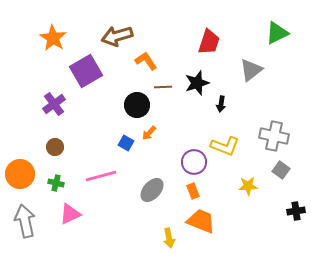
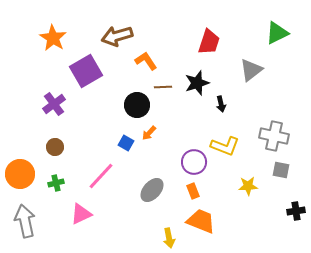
black arrow: rotated 21 degrees counterclockwise
gray square: rotated 24 degrees counterclockwise
pink line: rotated 32 degrees counterclockwise
green cross: rotated 28 degrees counterclockwise
pink triangle: moved 11 px right
